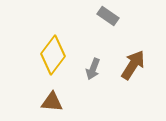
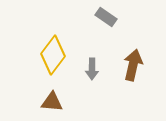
gray rectangle: moved 2 px left, 1 px down
brown arrow: rotated 20 degrees counterclockwise
gray arrow: moved 1 px left; rotated 20 degrees counterclockwise
